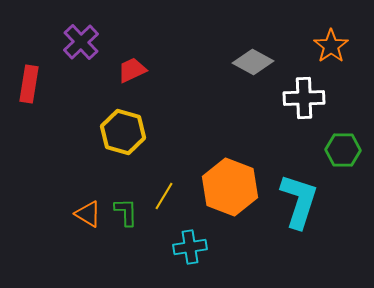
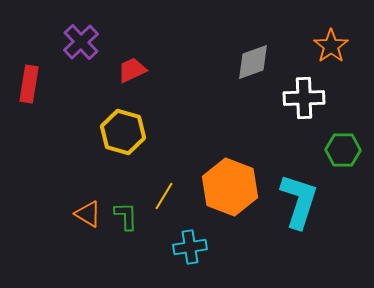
gray diamond: rotated 48 degrees counterclockwise
green L-shape: moved 4 px down
